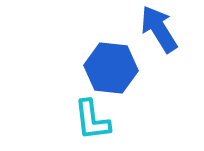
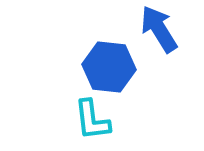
blue hexagon: moved 2 px left, 1 px up
